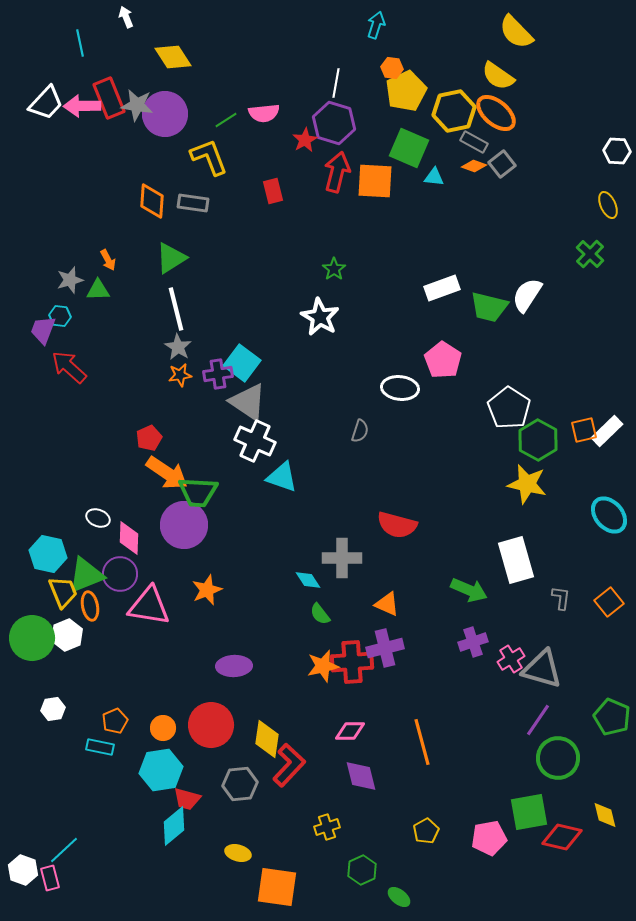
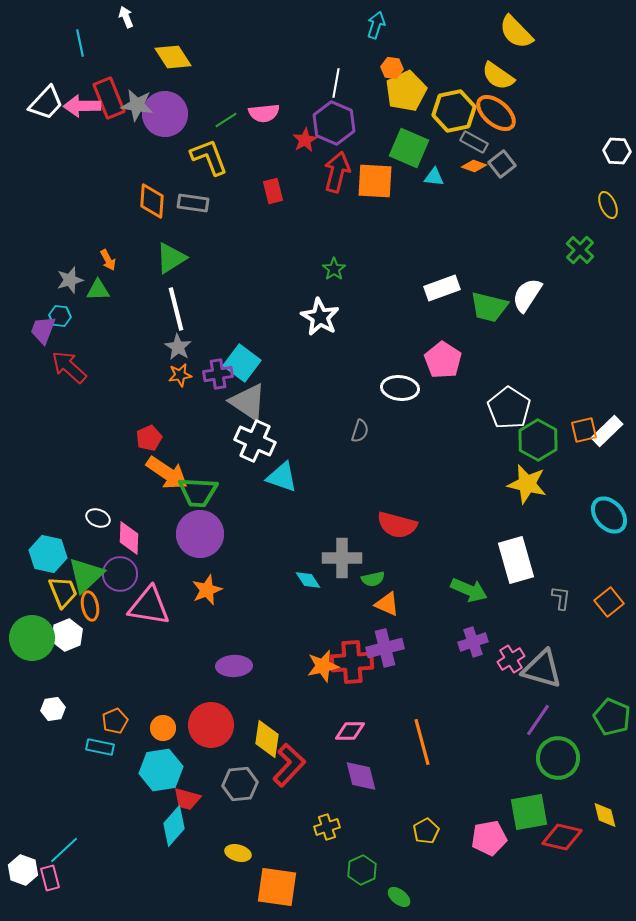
purple hexagon at (334, 123): rotated 6 degrees clockwise
green cross at (590, 254): moved 10 px left, 4 px up
purple circle at (184, 525): moved 16 px right, 9 px down
green triangle at (86, 575): rotated 21 degrees counterclockwise
green semicircle at (320, 614): moved 53 px right, 35 px up; rotated 65 degrees counterclockwise
cyan diamond at (174, 826): rotated 9 degrees counterclockwise
